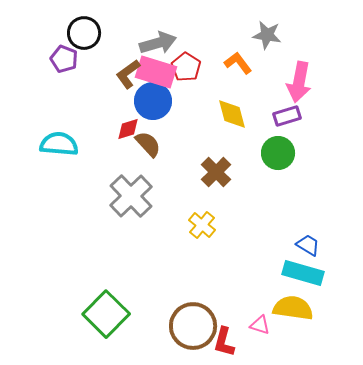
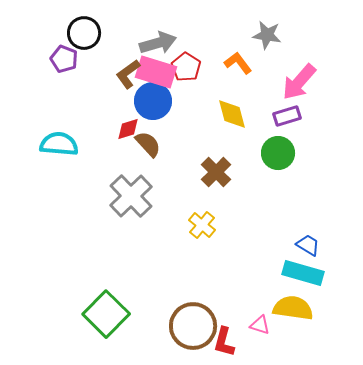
pink arrow: rotated 30 degrees clockwise
